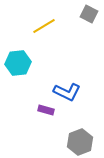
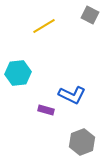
gray square: moved 1 px right, 1 px down
cyan hexagon: moved 10 px down
blue L-shape: moved 5 px right, 3 px down
gray hexagon: moved 2 px right
